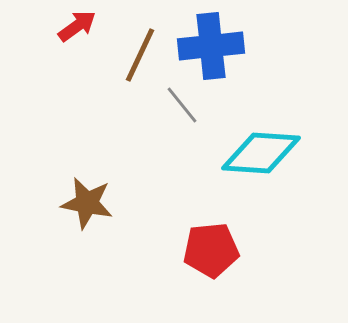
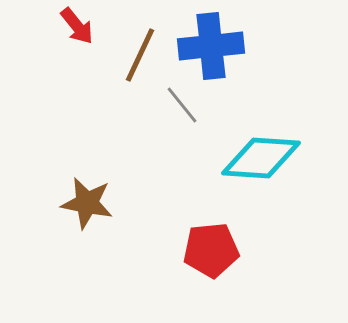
red arrow: rotated 87 degrees clockwise
cyan diamond: moved 5 px down
